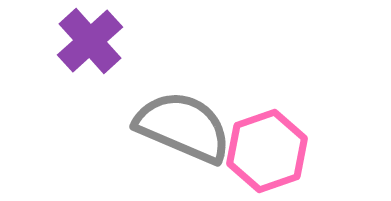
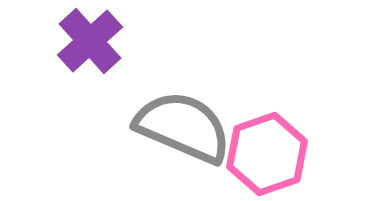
pink hexagon: moved 3 px down
